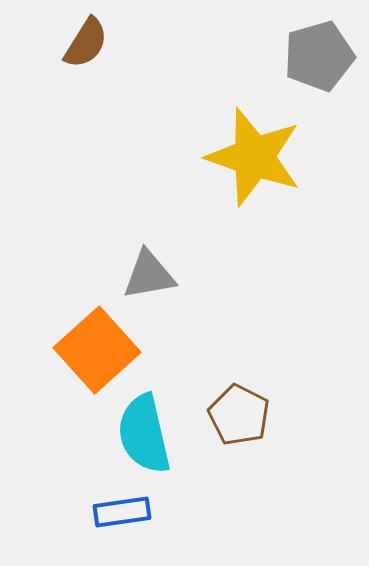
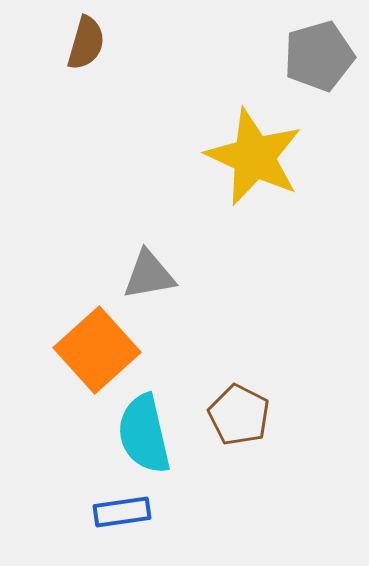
brown semicircle: rotated 16 degrees counterclockwise
yellow star: rotated 6 degrees clockwise
